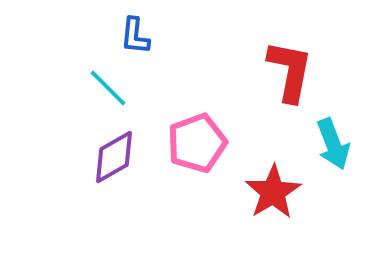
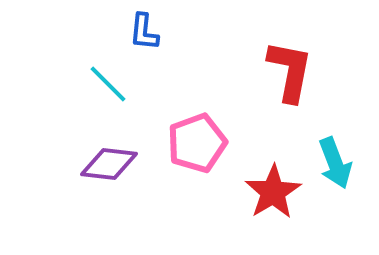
blue L-shape: moved 9 px right, 4 px up
cyan line: moved 4 px up
cyan arrow: moved 2 px right, 19 px down
purple diamond: moved 5 px left, 7 px down; rotated 36 degrees clockwise
